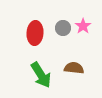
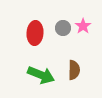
brown semicircle: moved 2 px down; rotated 84 degrees clockwise
green arrow: rotated 36 degrees counterclockwise
